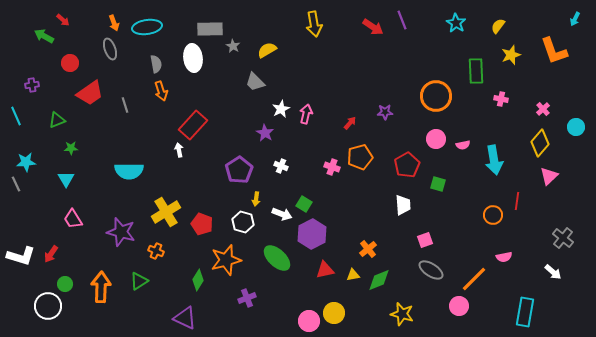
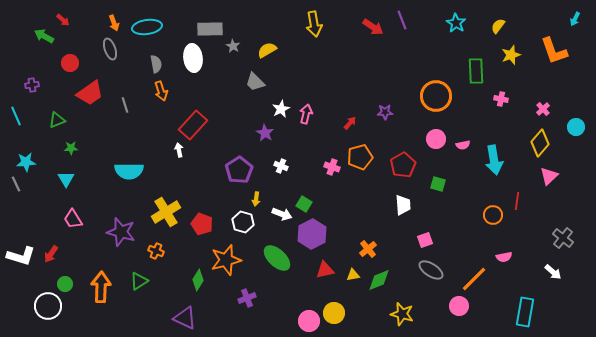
red pentagon at (407, 165): moved 4 px left
